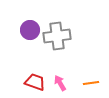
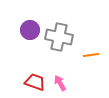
gray cross: moved 2 px right, 1 px down; rotated 20 degrees clockwise
orange line: moved 28 px up
